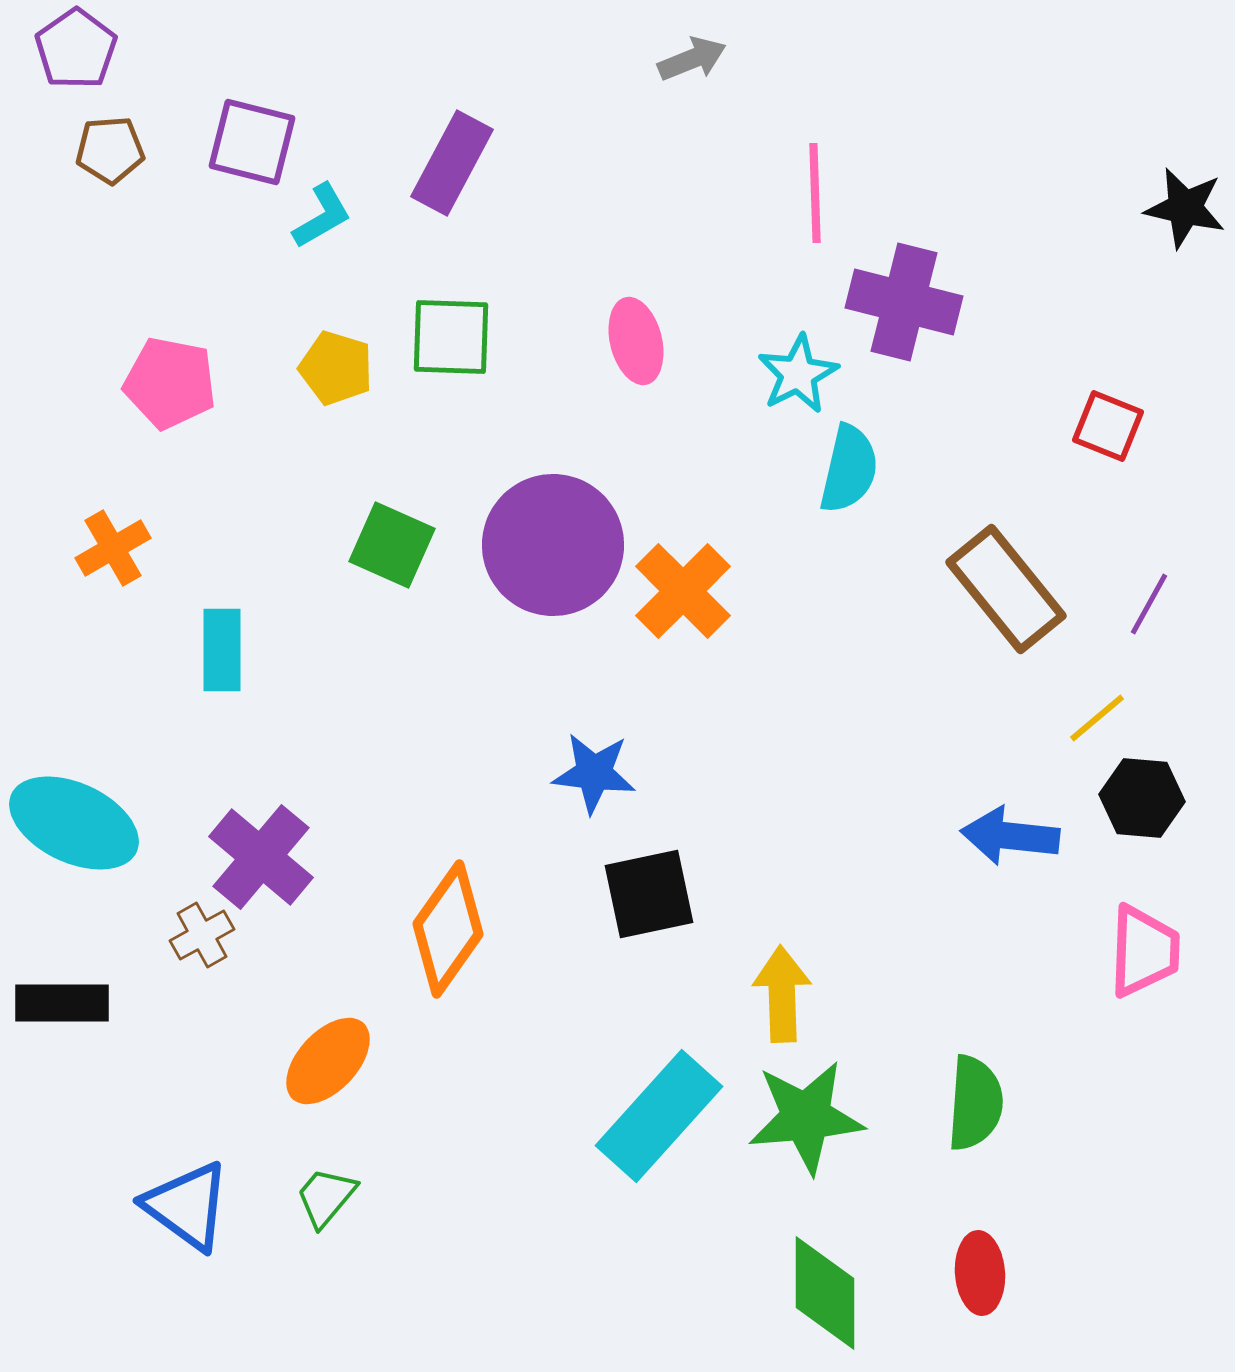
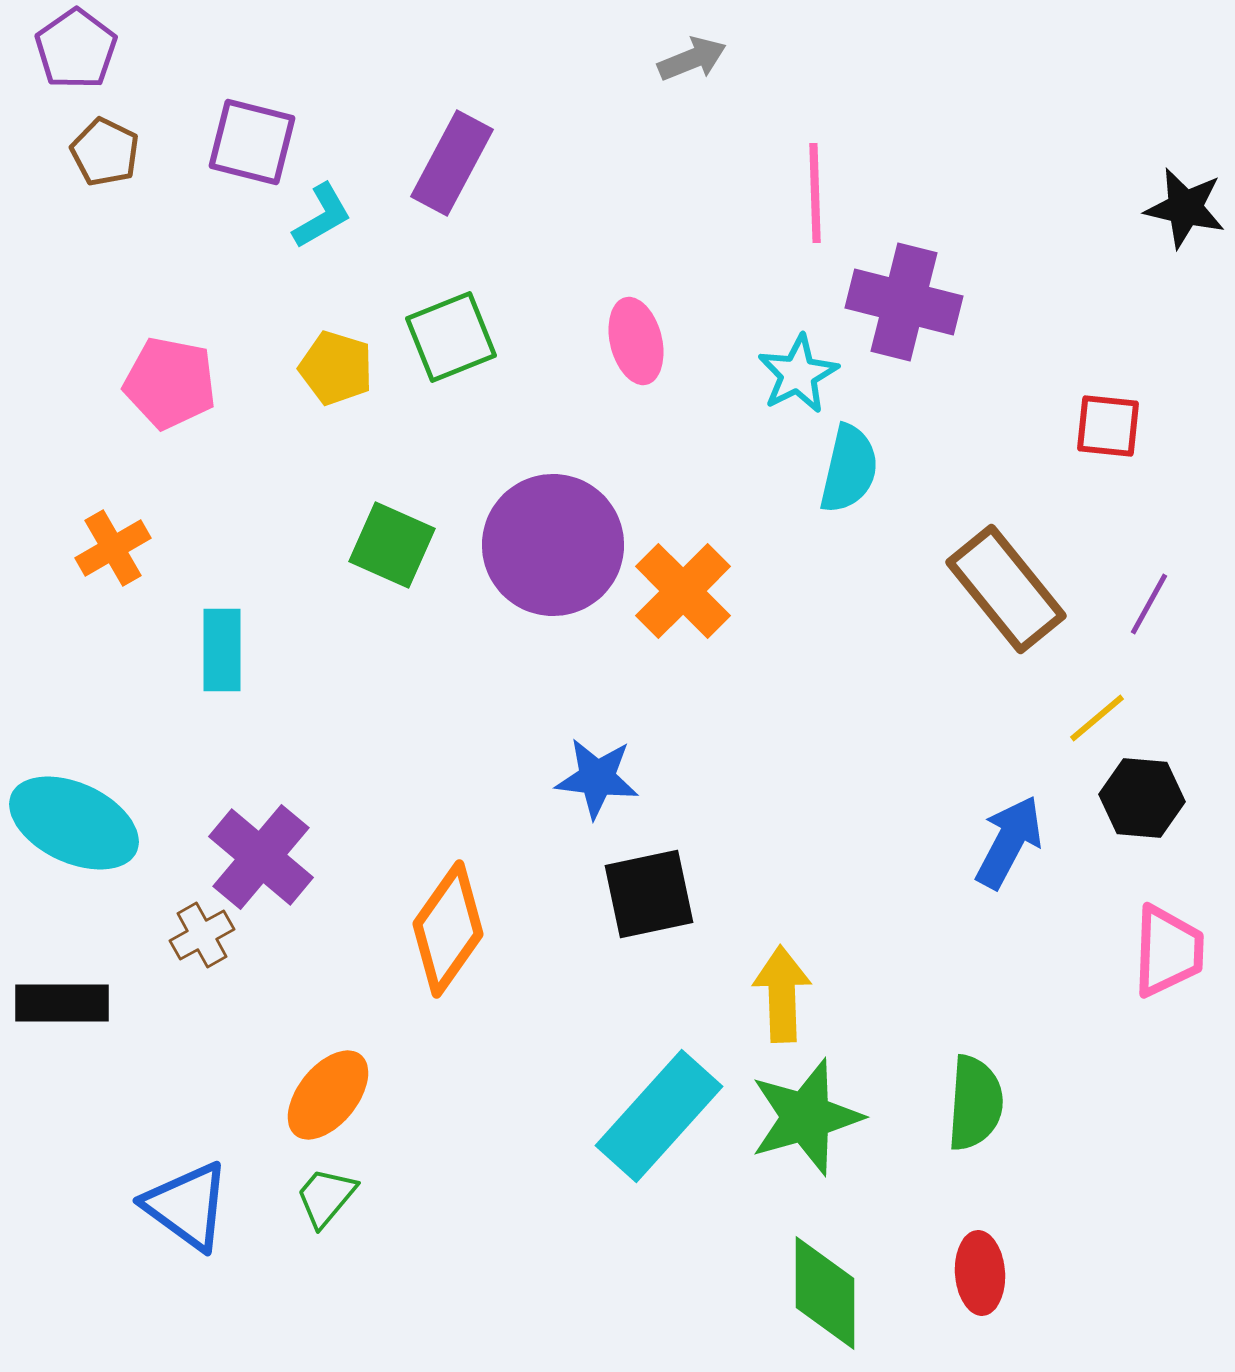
brown pentagon at (110, 150): moved 5 px left, 2 px down; rotated 30 degrees clockwise
green square at (451, 337): rotated 24 degrees counterclockwise
red square at (1108, 426): rotated 16 degrees counterclockwise
blue star at (594, 773): moved 3 px right, 5 px down
blue arrow at (1010, 836): moved 1 px left, 6 px down; rotated 112 degrees clockwise
pink trapezoid at (1144, 951): moved 24 px right
orange ellipse at (328, 1061): moved 34 px down; rotated 4 degrees counterclockwise
green star at (806, 1117): rotated 11 degrees counterclockwise
